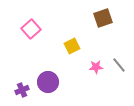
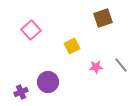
pink square: moved 1 px down
gray line: moved 2 px right
purple cross: moved 1 px left, 2 px down
